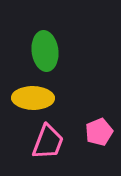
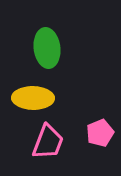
green ellipse: moved 2 px right, 3 px up
pink pentagon: moved 1 px right, 1 px down
